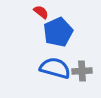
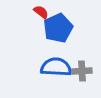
blue pentagon: moved 4 px up
blue semicircle: moved 1 px right, 1 px up; rotated 12 degrees counterclockwise
